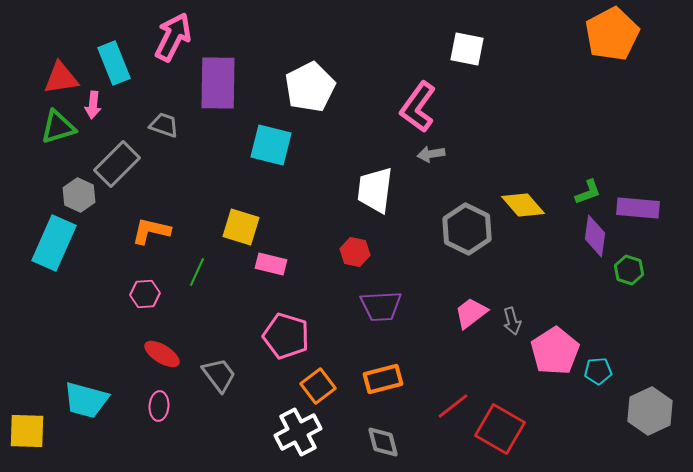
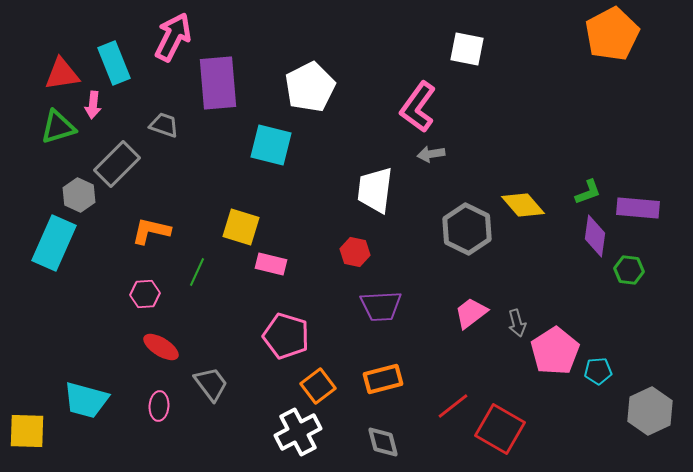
red triangle at (61, 78): moved 1 px right, 4 px up
purple rectangle at (218, 83): rotated 6 degrees counterclockwise
green hexagon at (629, 270): rotated 12 degrees counterclockwise
gray arrow at (512, 321): moved 5 px right, 2 px down
red ellipse at (162, 354): moved 1 px left, 7 px up
gray trapezoid at (219, 375): moved 8 px left, 9 px down
